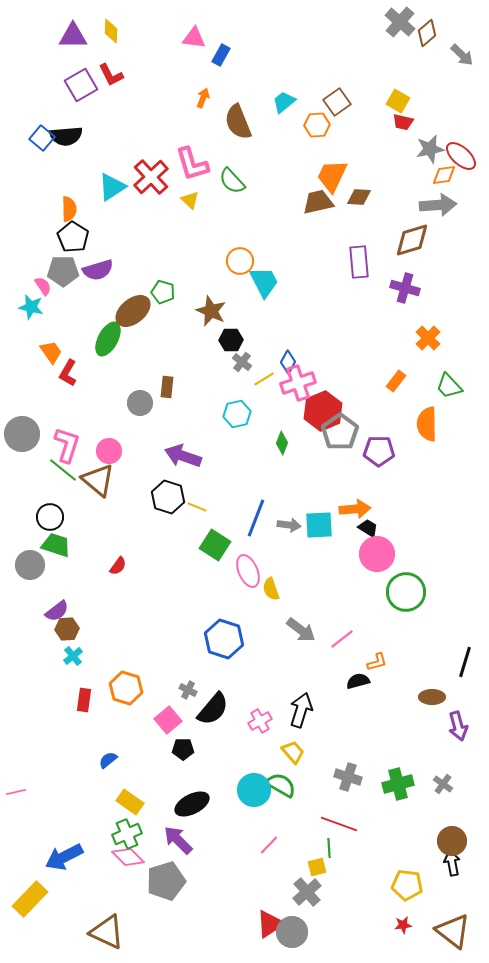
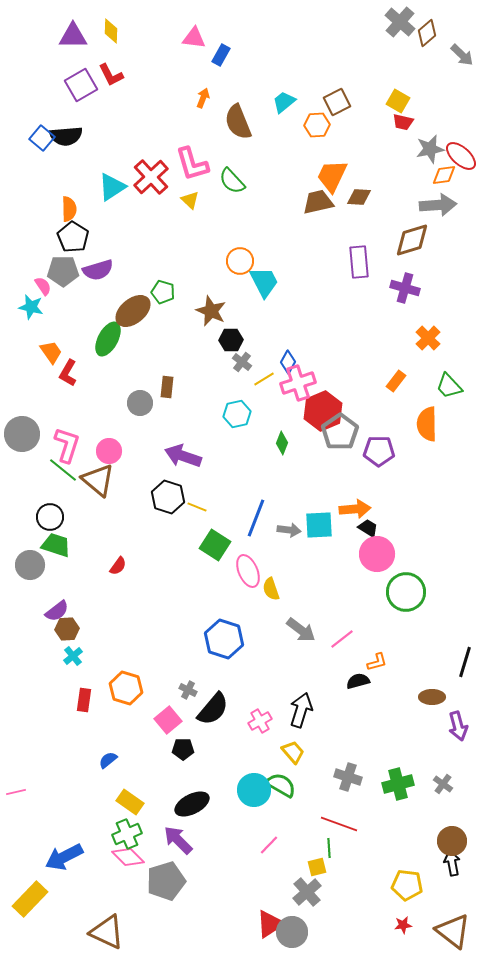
brown square at (337, 102): rotated 8 degrees clockwise
gray arrow at (289, 525): moved 5 px down
